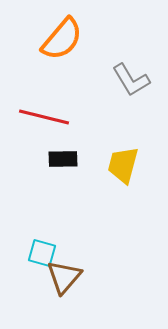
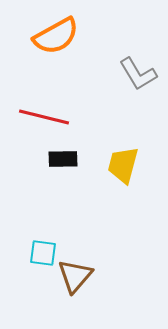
orange semicircle: moved 6 px left, 3 px up; rotated 21 degrees clockwise
gray L-shape: moved 7 px right, 6 px up
cyan square: moved 1 px right; rotated 8 degrees counterclockwise
brown triangle: moved 11 px right, 1 px up
